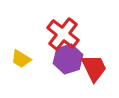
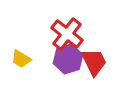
red cross: moved 4 px right
red trapezoid: moved 6 px up
